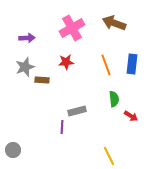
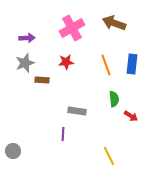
gray star: moved 4 px up
gray rectangle: rotated 24 degrees clockwise
purple line: moved 1 px right, 7 px down
gray circle: moved 1 px down
